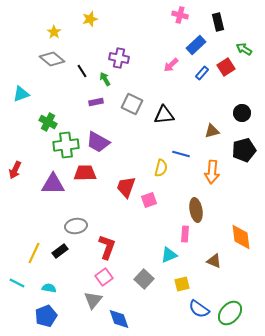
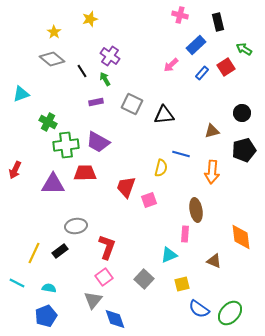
purple cross at (119, 58): moved 9 px left, 2 px up; rotated 24 degrees clockwise
blue diamond at (119, 319): moved 4 px left
